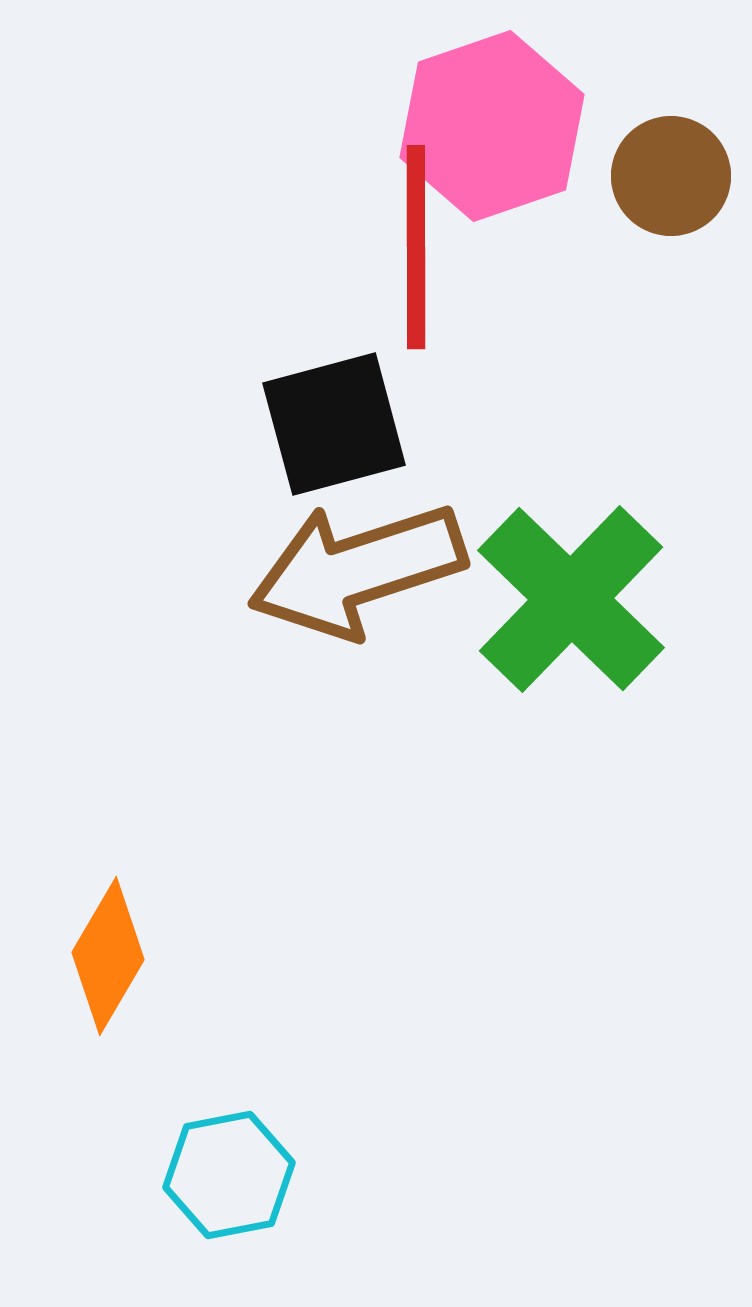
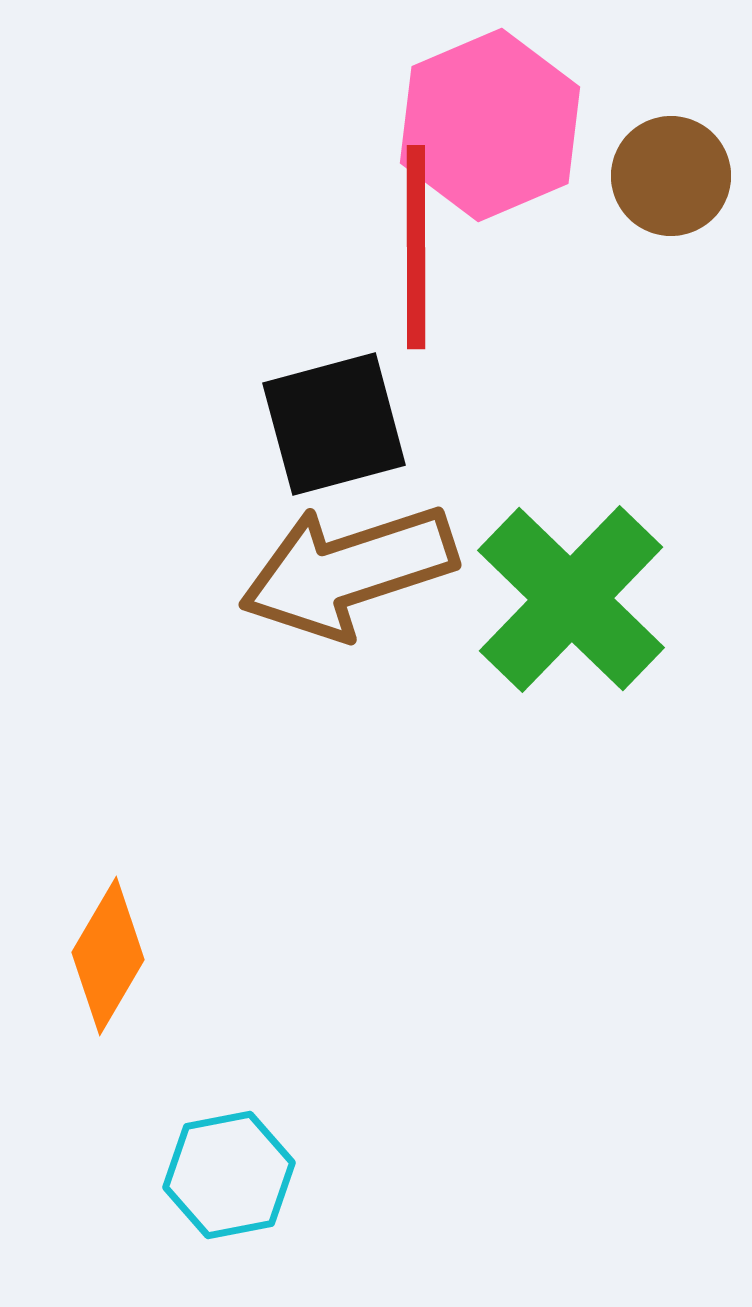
pink hexagon: moved 2 px left, 1 px up; rotated 4 degrees counterclockwise
brown arrow: moved 9 px left, 1 px down
